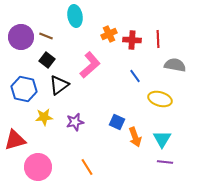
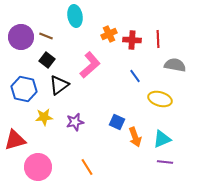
cyan triangle: rotated 36 degrees clockwise
